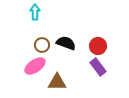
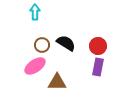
black semicircle: rotated 12 degrees clockwise
purple rectangle: rotated 48 degrees clockwise
